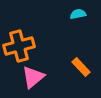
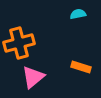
orange cross: moved 3 px up
orange rectangle: rotated 30 degrees counterclockwise
